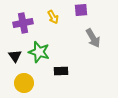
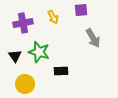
yellow circle: moved 1 px right, 1 px down
